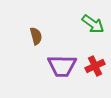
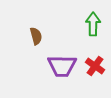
green arrow: rotated 125 degrees counterclockwise
red cross: rotated 30 degrees counterclockwise
